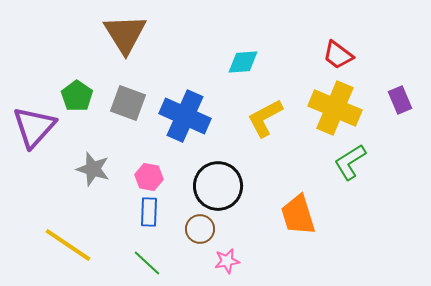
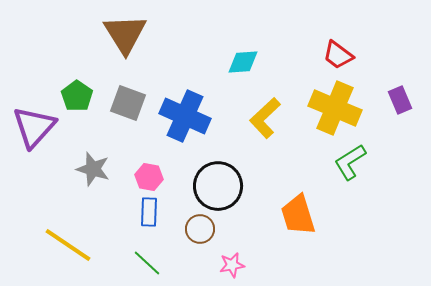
yellow L-shape: rotated 15 degrees counterclockwise
pink star: moved 5 px right, 4 px down
